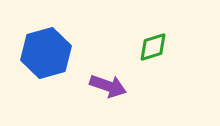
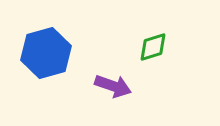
purple arrow: moved 5 px right
